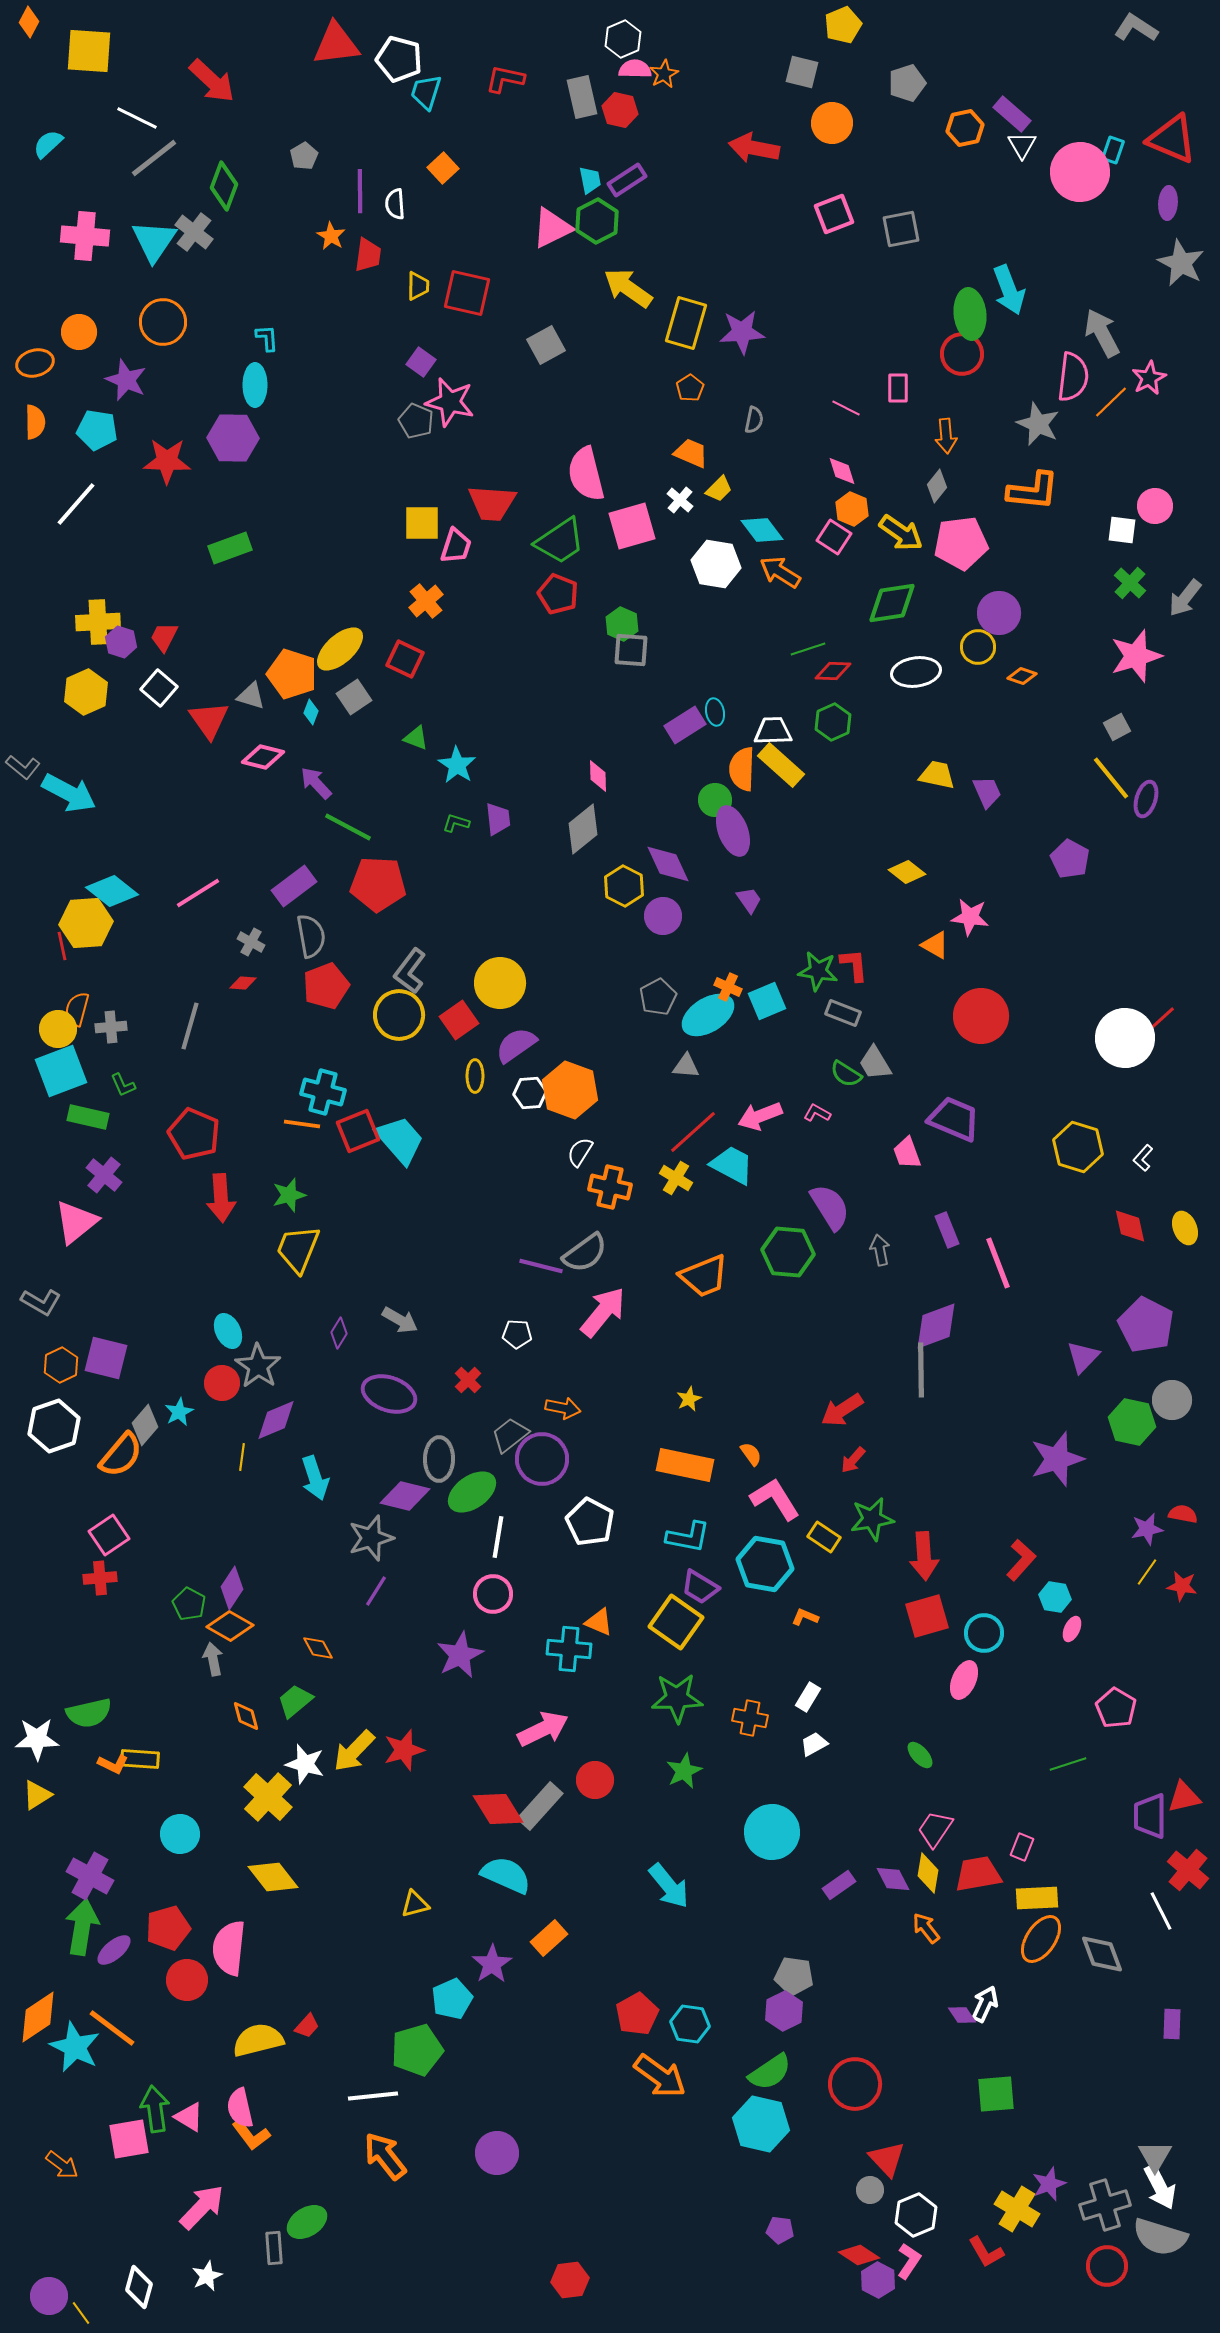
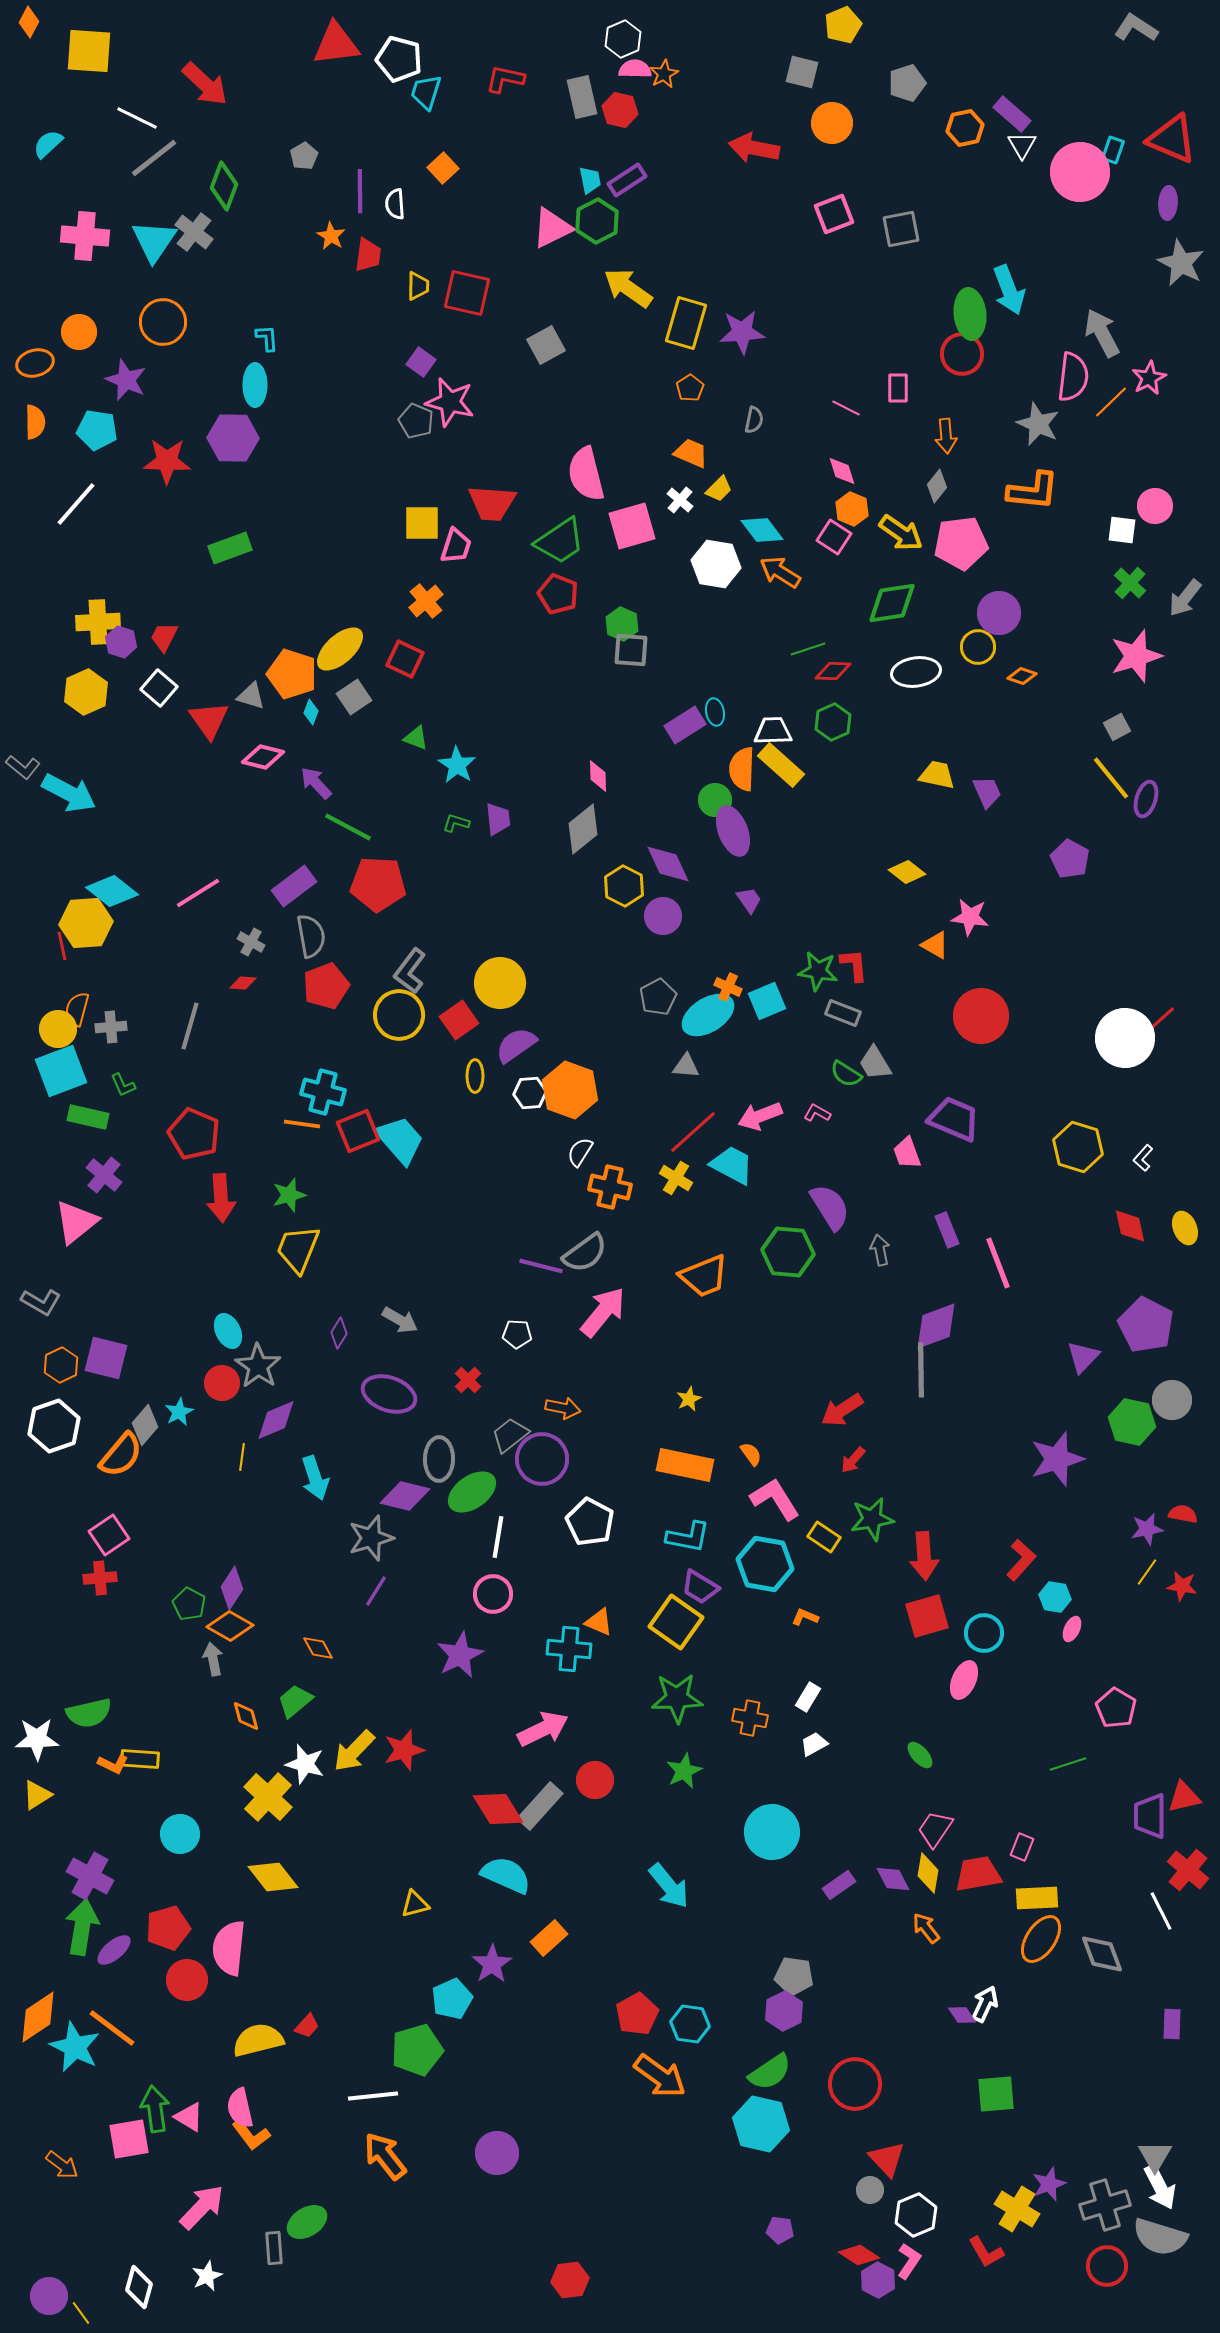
red arrow at (212, 81): moved 7 px left, 3 px down
